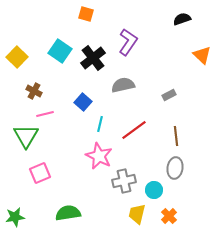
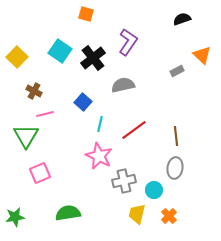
gray rectangle: moved 8 px right, 24 px up
